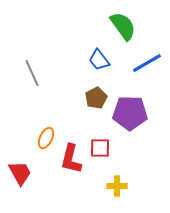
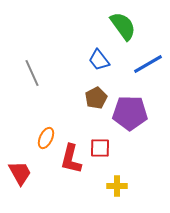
blue line: moved 1 px right, 1 px down
